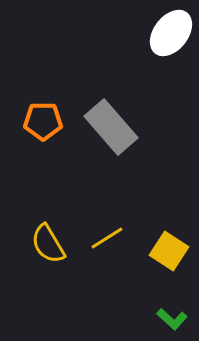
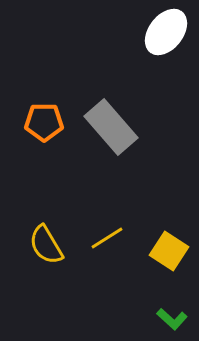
white ellipse: moved 5 px left, 1 px up
orange pentagon: moved 1 px right, 1 px down
yellow semicircle: moved 2 px left, 1 px down
